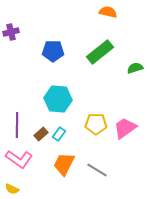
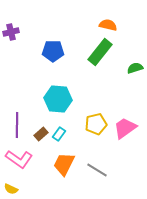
orange semicircle: moved 13 px down
green rectangle: rotated 12 degrees counterclockwise
yellow pentagon: rotated 15 degrees counterclockwise
yellow semicircle: moved 1 px left
